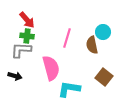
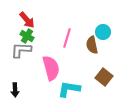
green cross: rotated 24 degrees clockwise
black arrow: moved 14 px down; rotated 72 degrees clockwise
